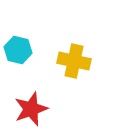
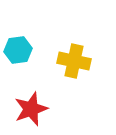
cyan hexagon: rotated 20 degrees counterclockwise
